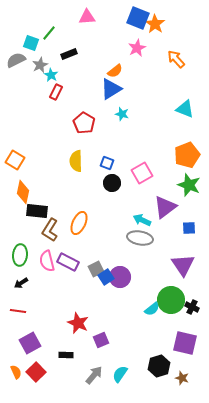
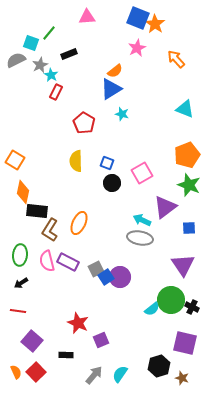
purple square at (30, 343): moved 2 px right, 2 px up; rotated 20 degrees counterclockwise
